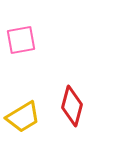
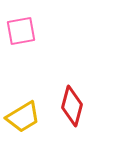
pink square: moved 9 px up
